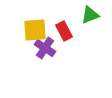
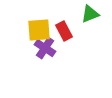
green triangle: moved 1 px up
yellow square: moved 4 px right
